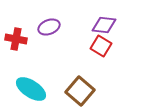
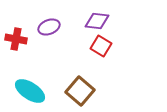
purple diamond: moved 7 px left, 4 px up
cyan ellipse: moved 1 px left, 2 px down
